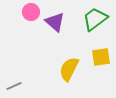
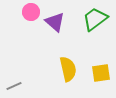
yellow square: moved 16 px down
yellow semicircle: moved 1 px left; rotated 140 degrees clockwise
